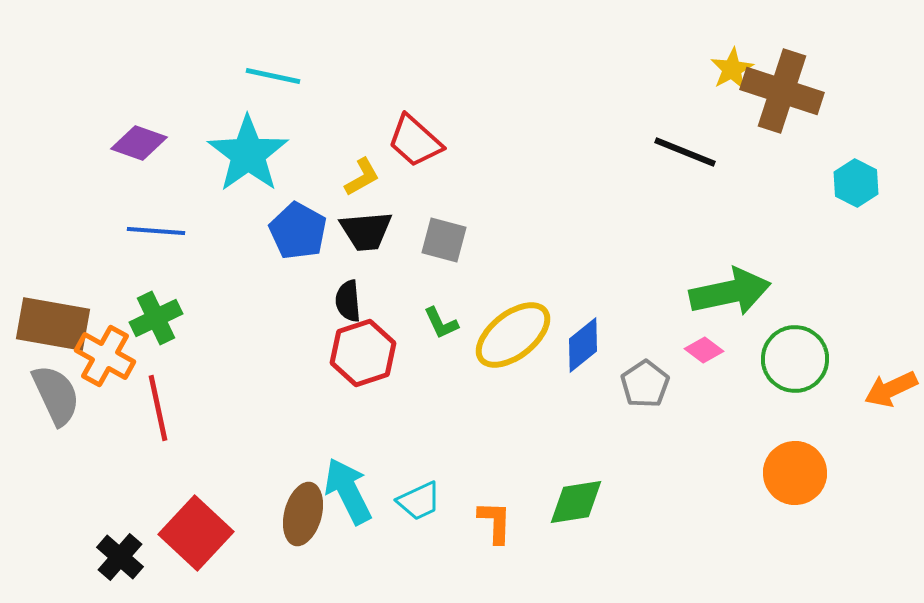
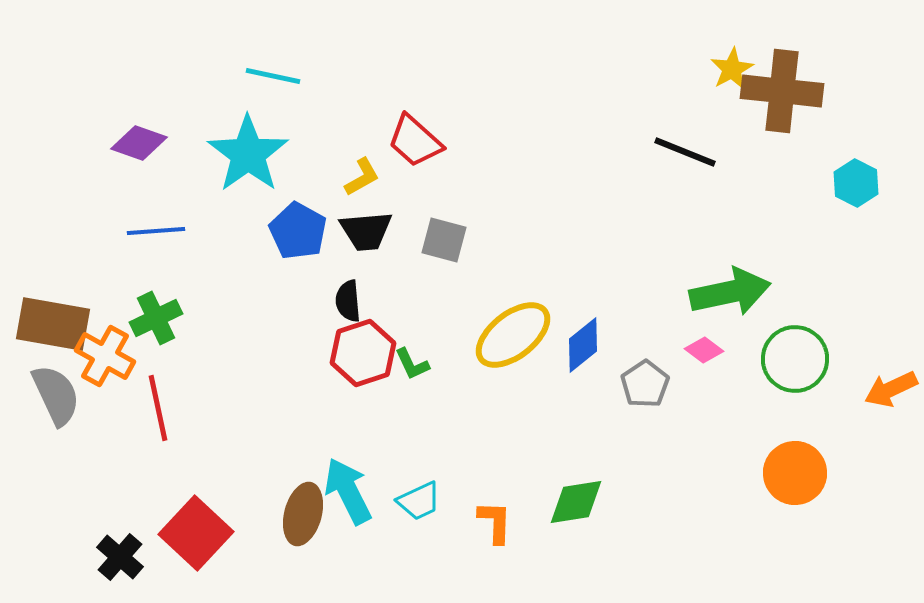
brown cross: rotated 12 degrees counterclockwise
blue line: rotated 8 degrees counterclockwise
green L-shape: moved 29 px left, 41 px down
